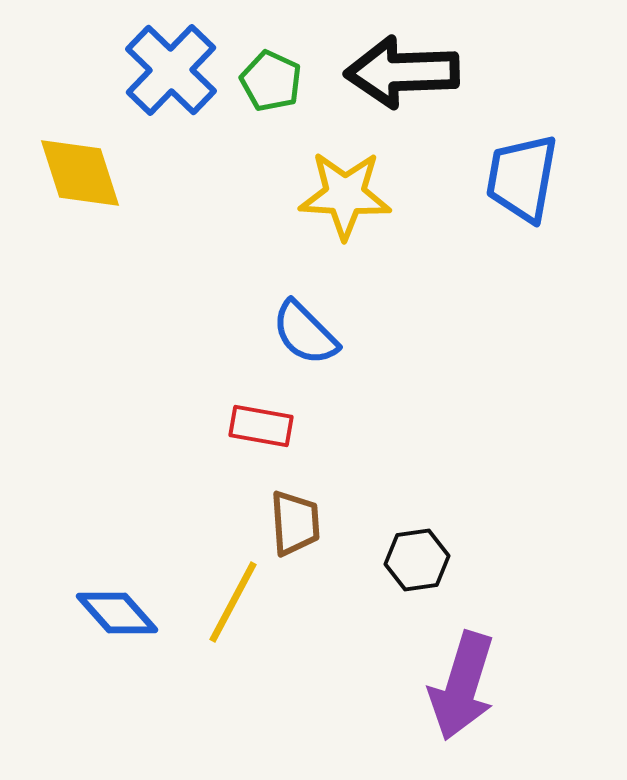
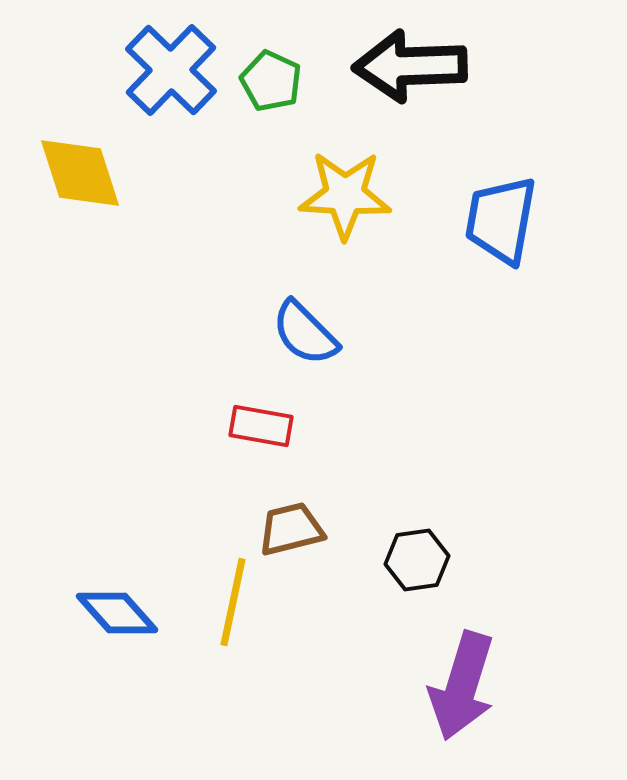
black arrow: moved 8 px right, 6 px up
blue trapezoid: moved 21 px left, 42 px down
brown trapezoid: moved 4 px left, 6 px down; rotated 100 degrees counterclockwise
yellow line: rotated 16 degrees counterclockwise
